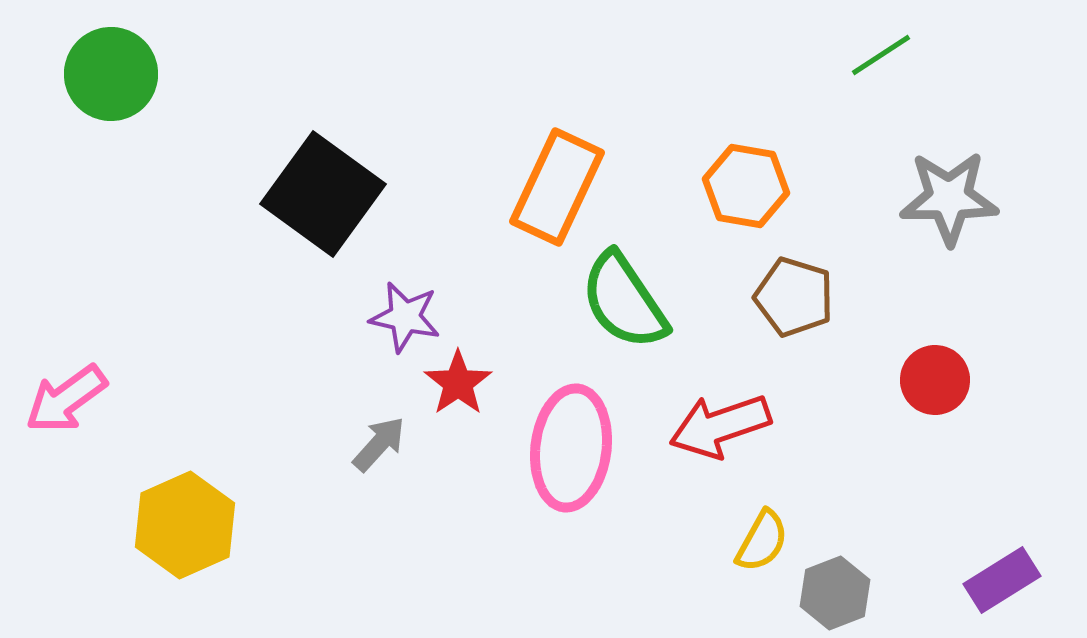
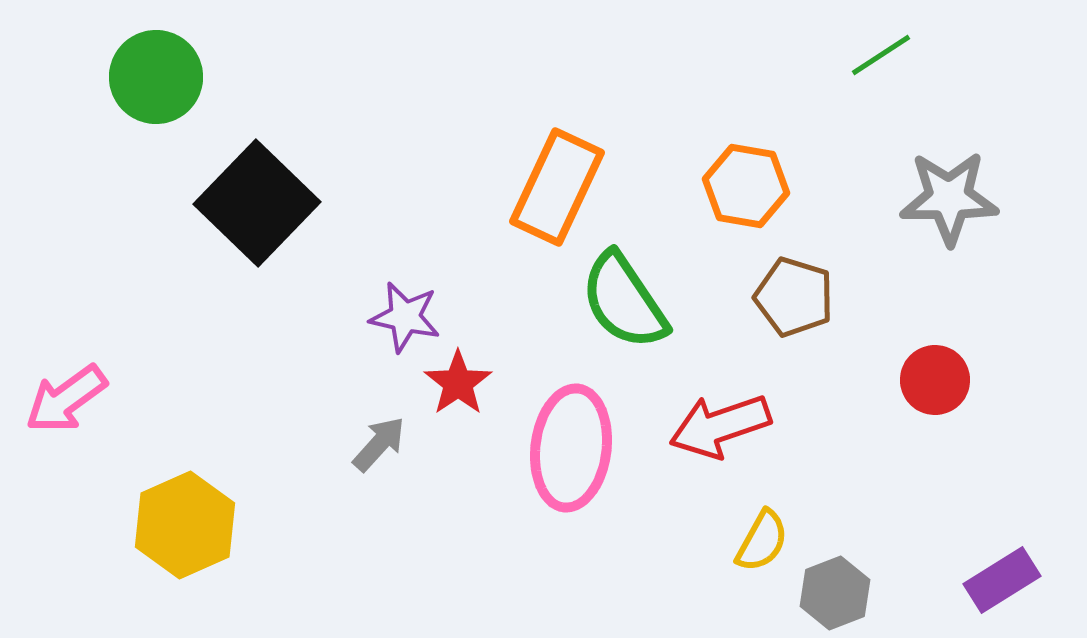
green circle: moved 45 px right, 3 px down
black square: moved 66 px left, 9 px down; rotated 8 degrees clockwise
